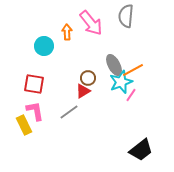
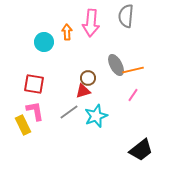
pink arrow: rotated 44 degrees clockwise
cyan circle: moved 4 px up
gray ellipse: moved 2 px right
orange line: rotated 15 degrees clockwise
cyan star: moved 25 px left, 34 px down
red triangle: rotated 14 degrees clockwise
pink line: moved 2 px right
yellow rectangle: moved 1 px left
